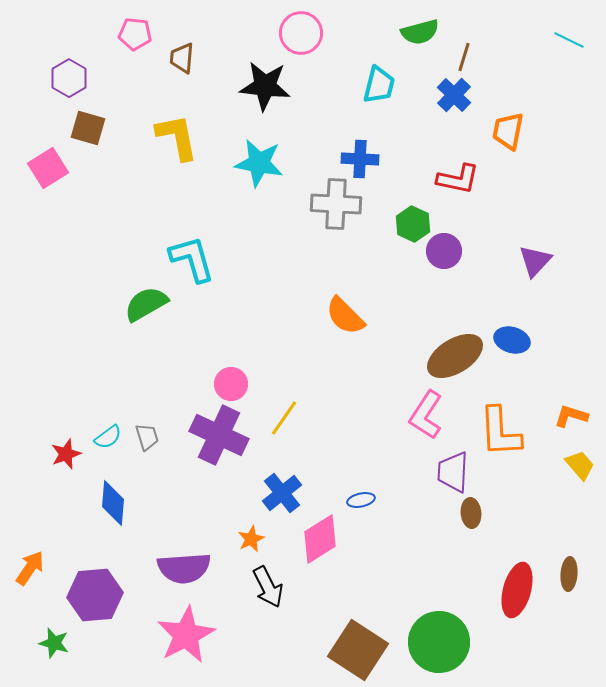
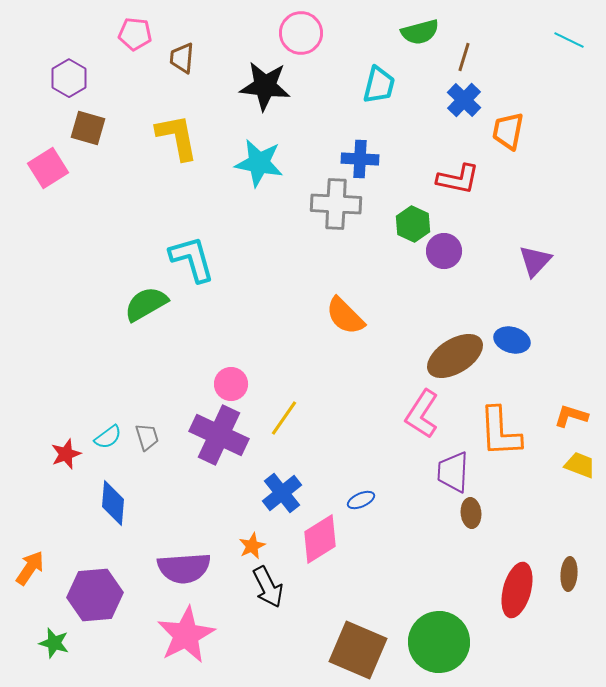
blue cross at (454, 95): moved 10 px right, 5 px down
pink L-shape at (426, 415): moved 4 px left, 1 px up
yellow trapezoid at (580, 465): rotated 28 degrees counterclockwise
blue ellipse at (361, 500): rotated 12 degrees counterclockwise
orange star at (251, 539): moved 1 px right, 7 px down
brown square at (358, 650): rotated 10 degrees counterclockwise
